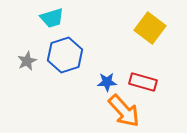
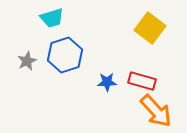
red rectangle: moved 1 px left, 1 px up
orange arrow: moved 32 px right
